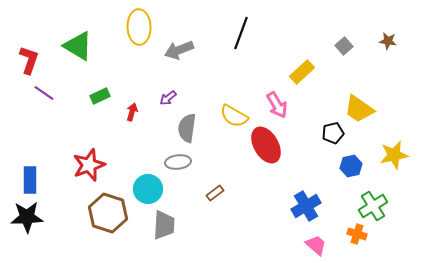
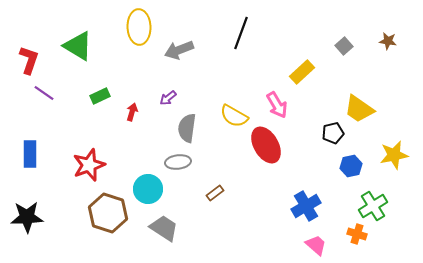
blue rectangle: moved 26 px up
gray trapezoid: moved 3 px down; rotated 60 degrees counterclockwise
